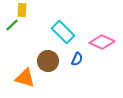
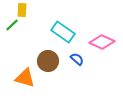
cyan rectangle: rotated 10 degrees counterclockwise
blue semicircle: rotated 72 degrees counterclockwise
